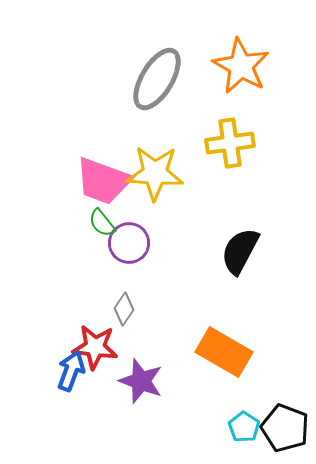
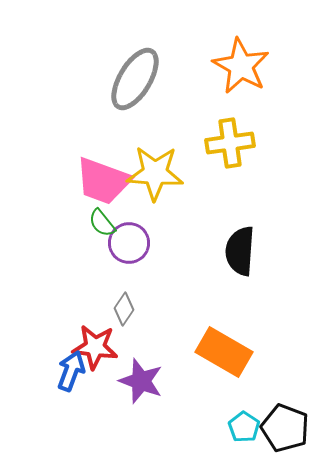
gray ellipse: moved 22 px left
black semicircle: rotated 24 degrees counterclockwise
